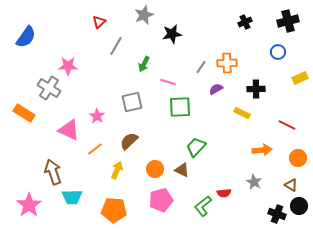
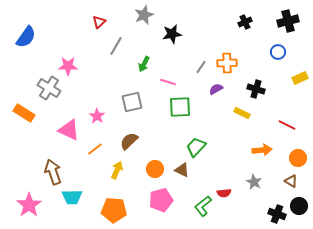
black cross at (256, 89): rotated 18 degrees clockwise
brown triangle at (291, 185): moved 4 px up
